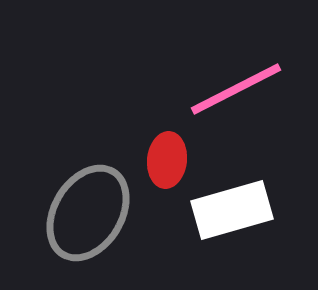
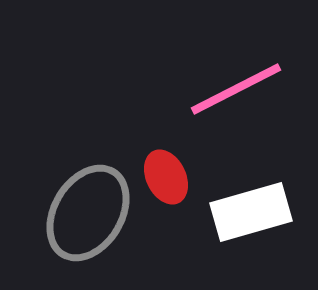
red ellipse: moved 1 px left, 17 px down; rotated 32 degrees counterclockwise
white rectangle: moved 19 px right, 2 px down
